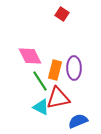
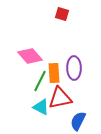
red square: rotated 16 degrees counterclockwise
pink diamond: rotated 15 degrees counterclockwise
orange rectangle: moved 1 px left, 3 px down; rotated 18 degrees counterclockwise
green line: rotated 60 degrees clockwise
red triangle: moved 2 px right
blue semicircle: rotated 42 degrees counterclockwise
